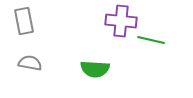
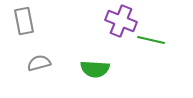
purple cross: rotated 16 degrees clockwise
gray semicircle: moved 9 px right; rotated 25 degrees counterclockwise
